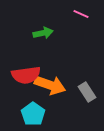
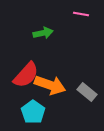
pink line: rotated 14 degrees counterclockwise
red semicircle: rotated 40 degrees counterclockwise
gray rectangle: rotated 18 degrees counterclockwise
cyan pentagon: moved 2 px up
